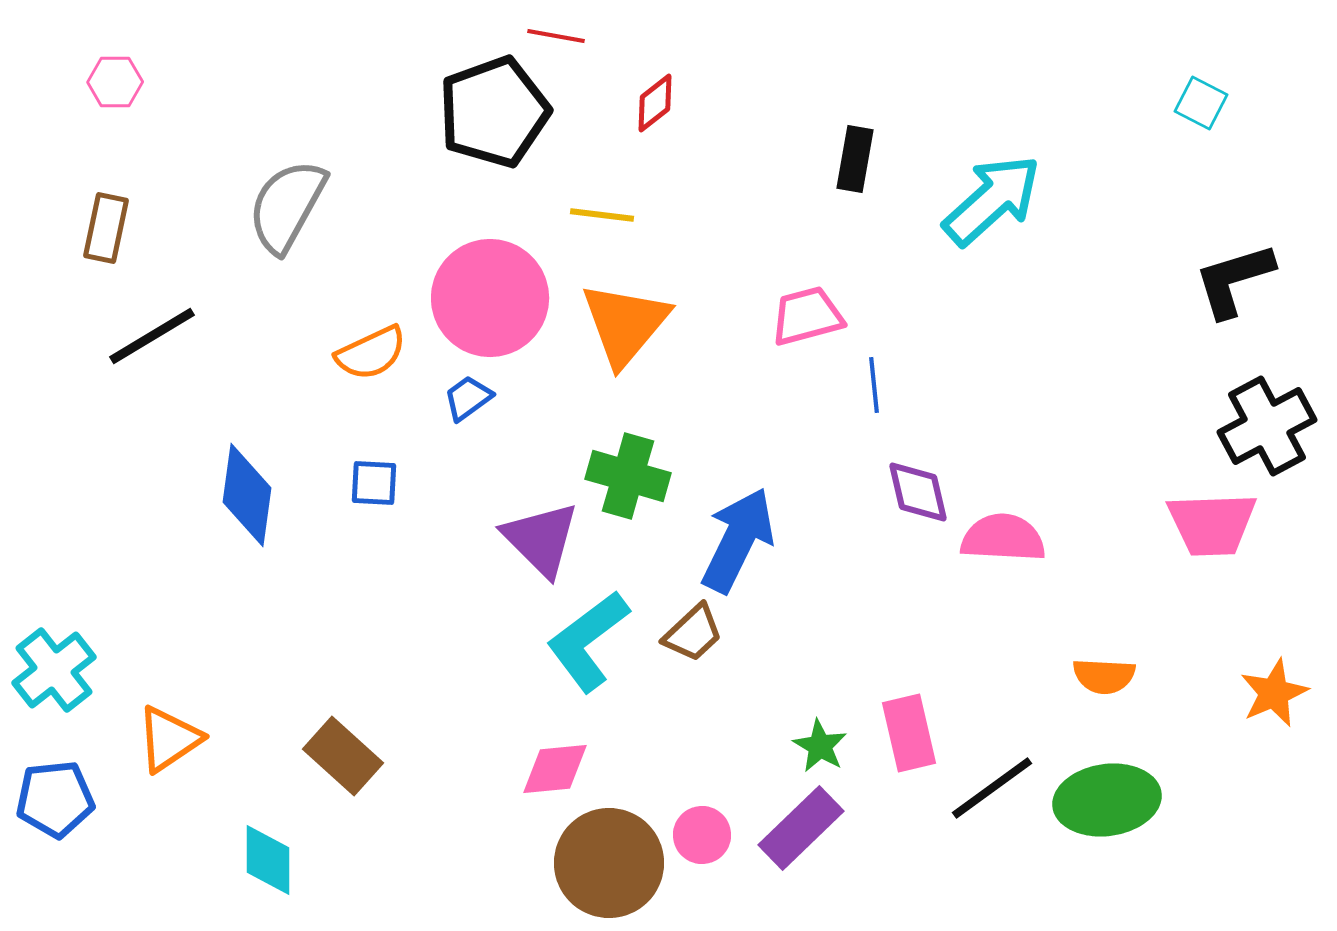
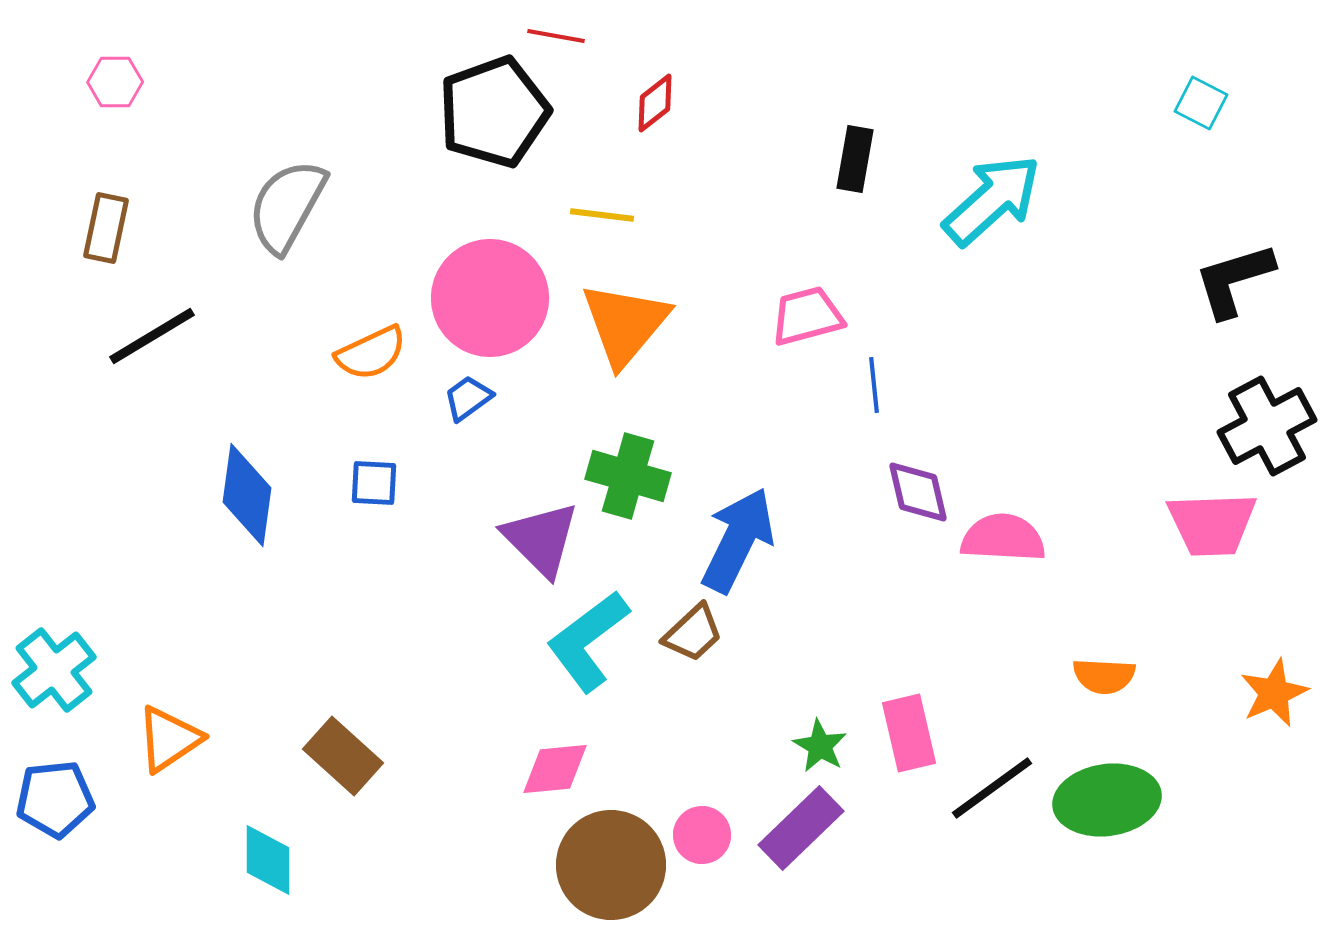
brown circle at (609, 863): moved 2 px right, 2 px down
